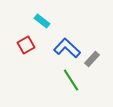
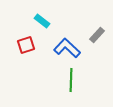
red square: rotated 12 degrees clockwise
gray rectangle: moved 5 px right, 24 px up
green line: rotated 35 degrees clockwise
